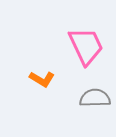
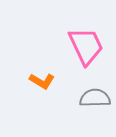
orange L-shape: moved 2 px down
